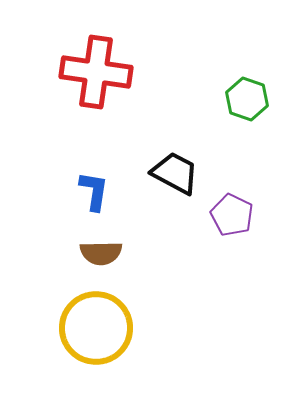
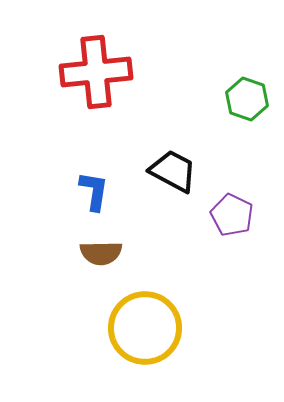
red cross: rotated 14 degrees counterclockwise
black trapezoid: moved 2 px left, 2 px up
yellow circle: moved 49 px right
